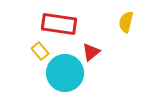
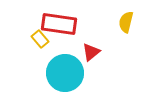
yellow rectangle: moved 12 px up
